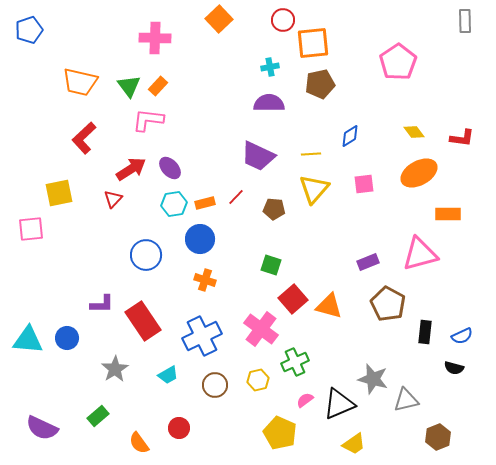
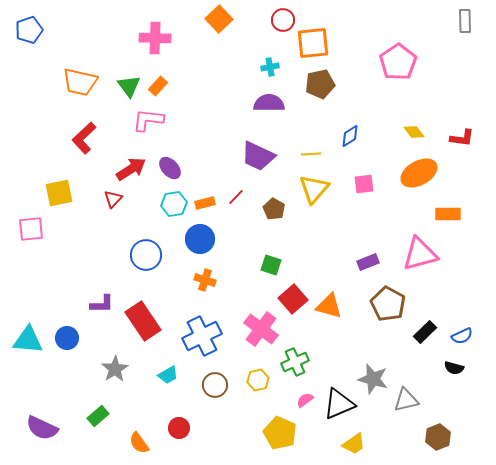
brown pentagon at (274, 209): rotated 25 degrees clockwise
black rectangle at (425, 332): rotated 40 degrees clockwise
